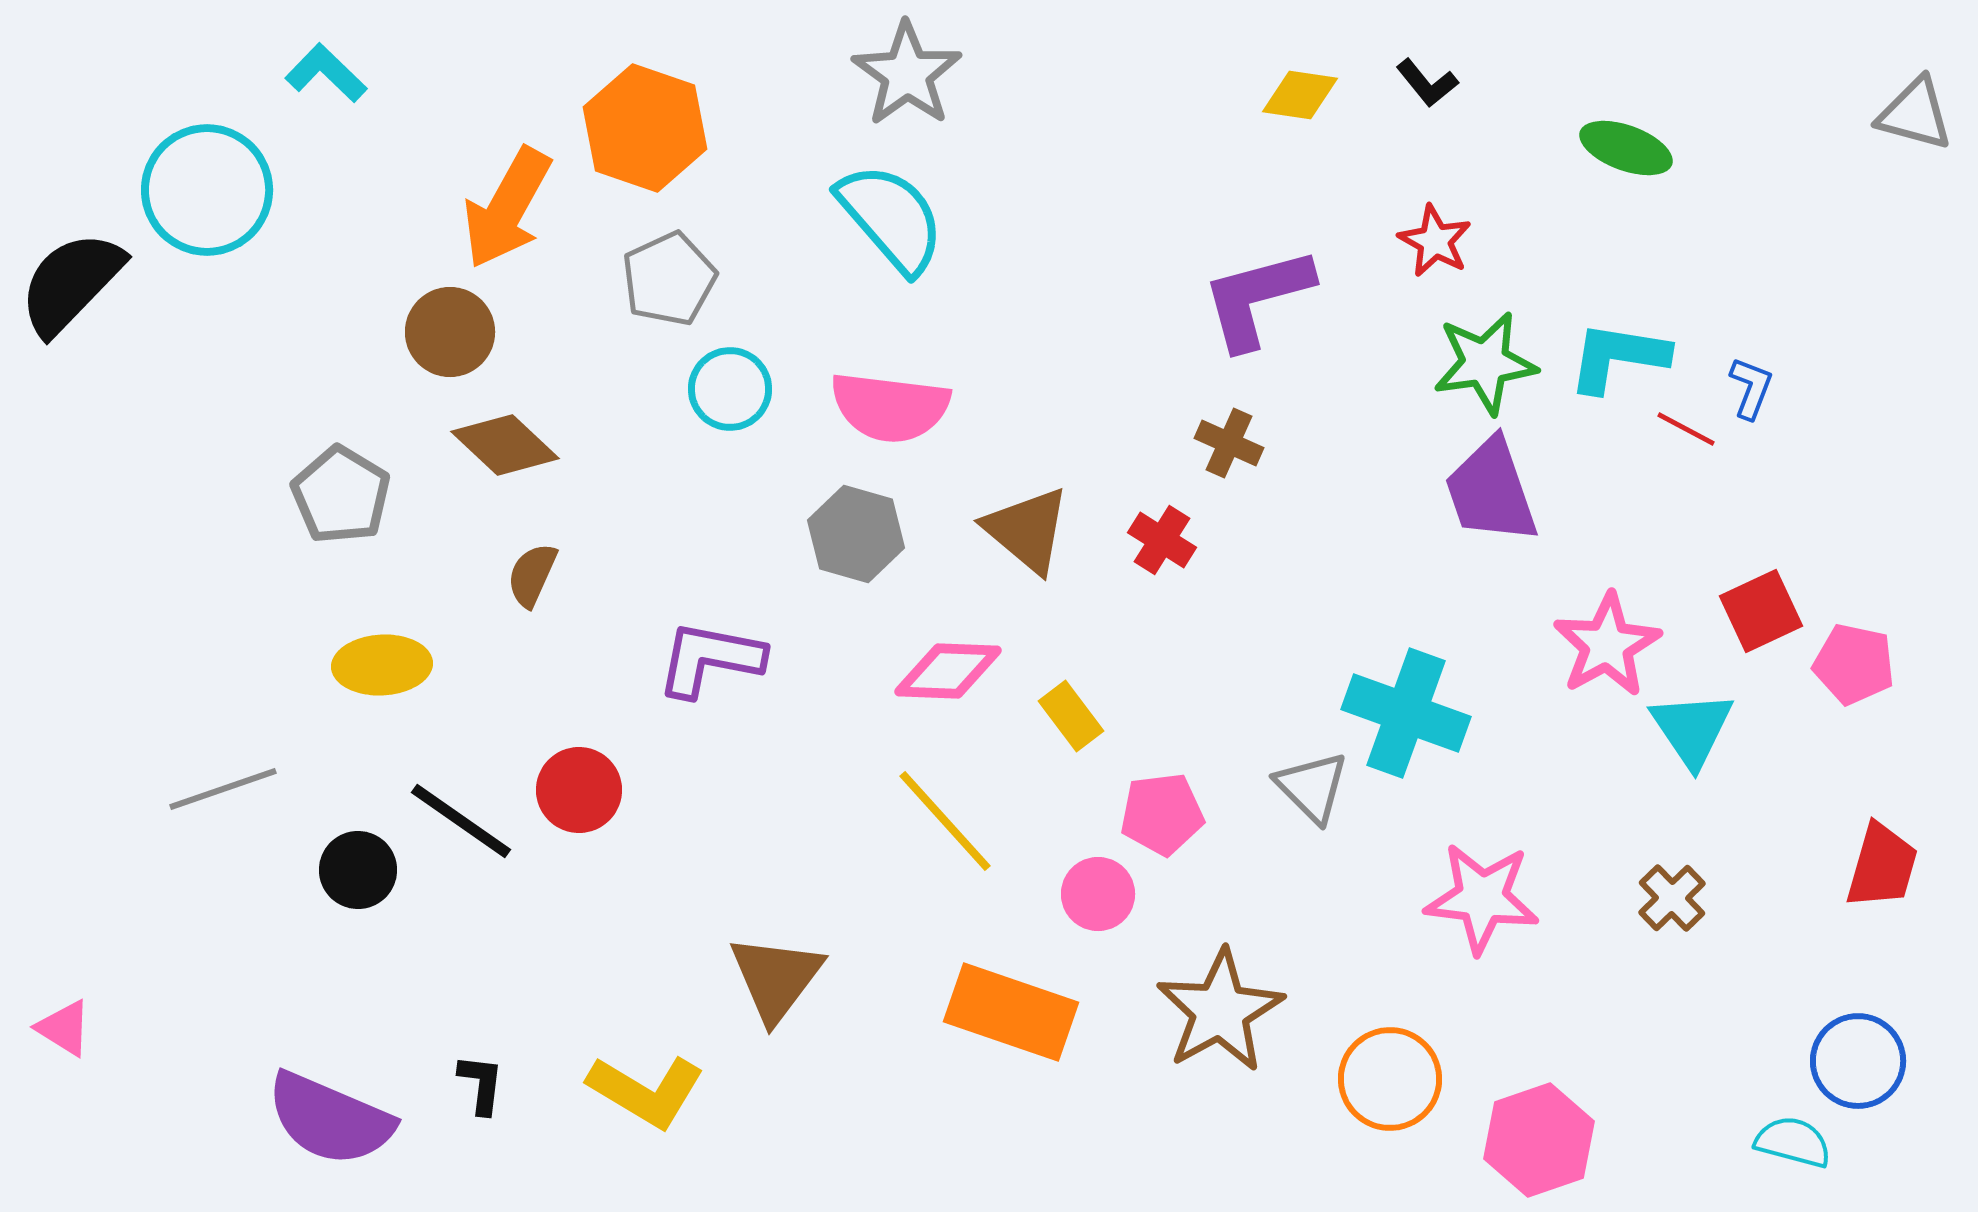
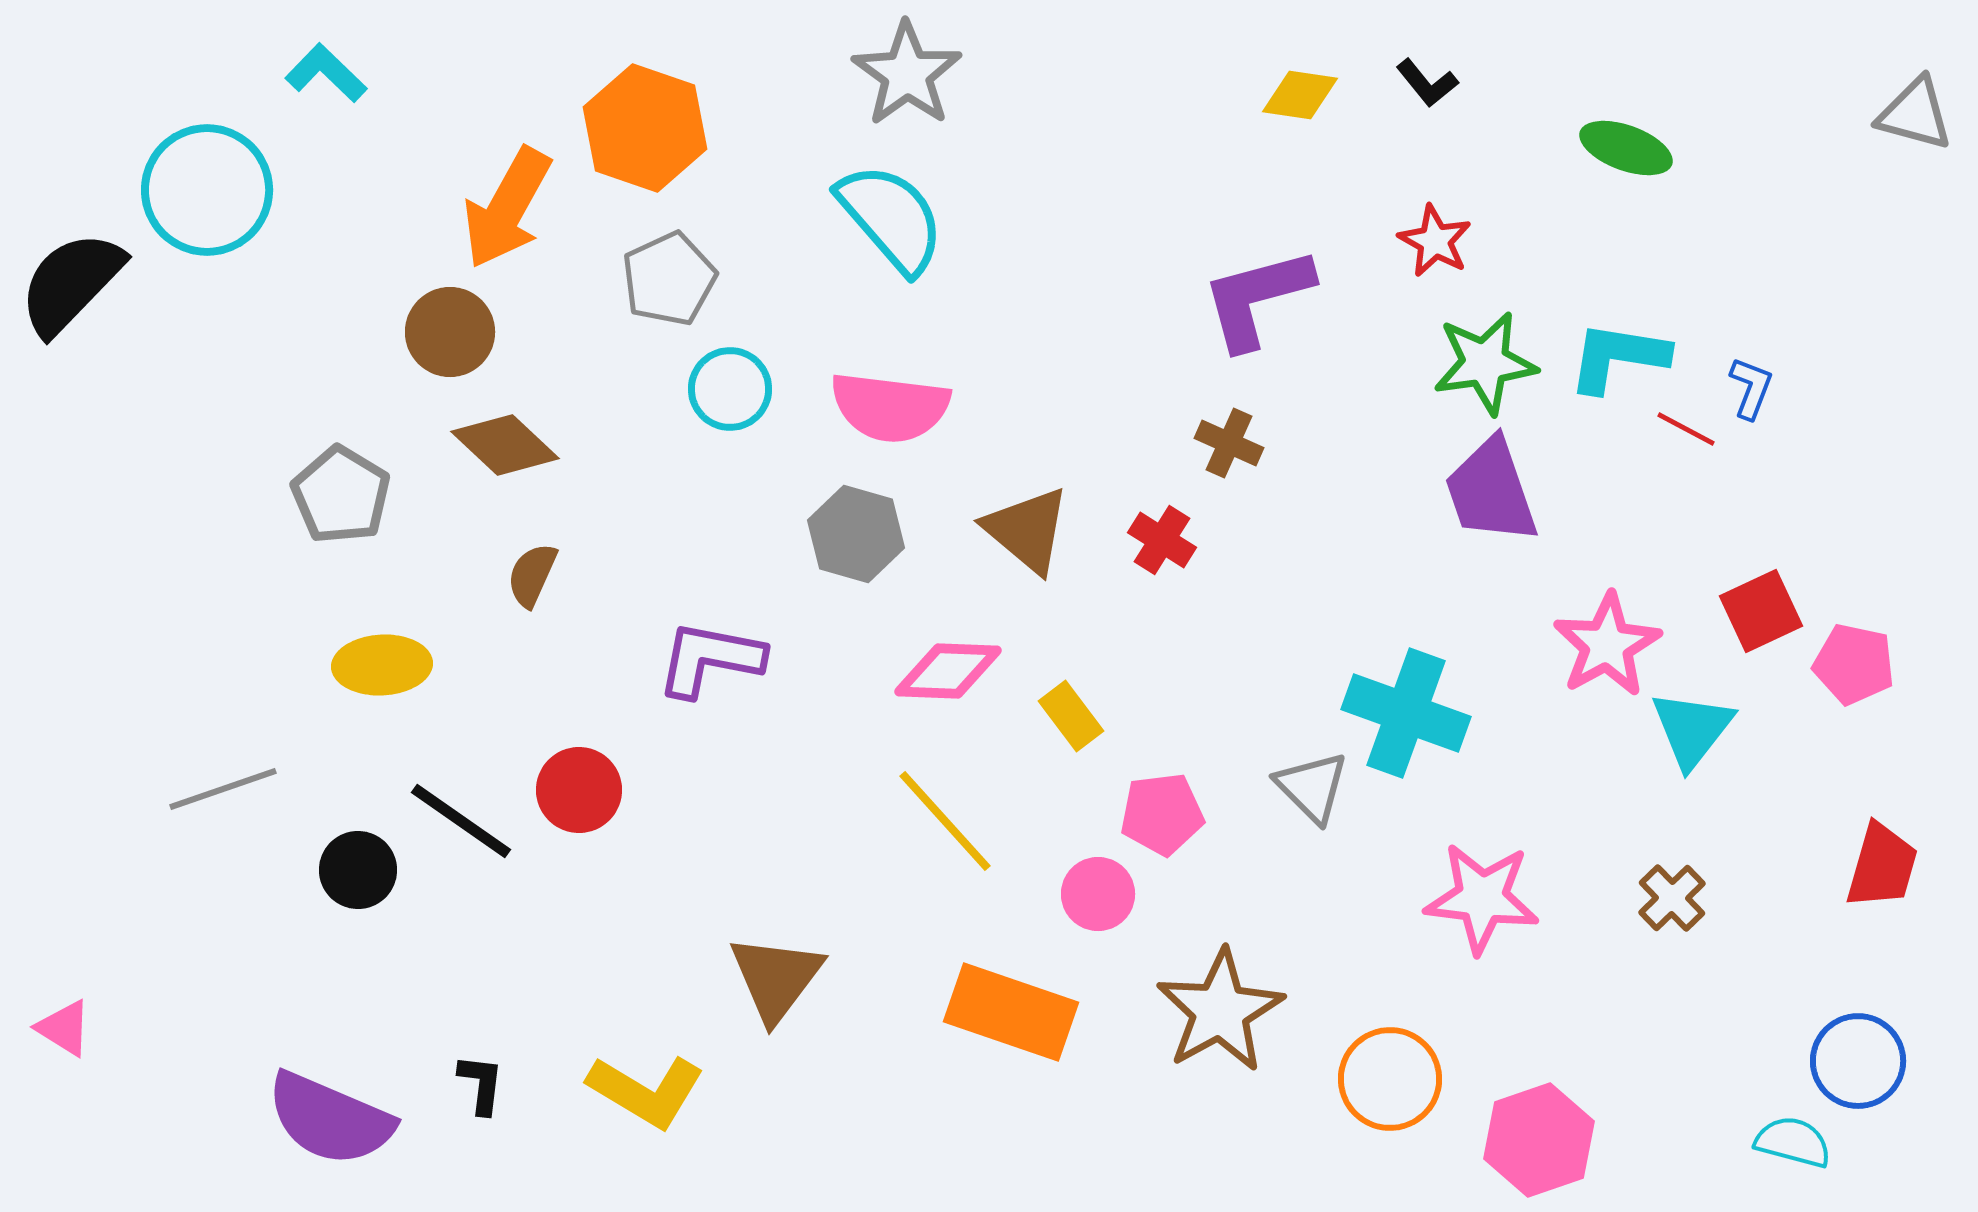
cyan triangle at (1692, 729): rotated 12 degrees clockwise
